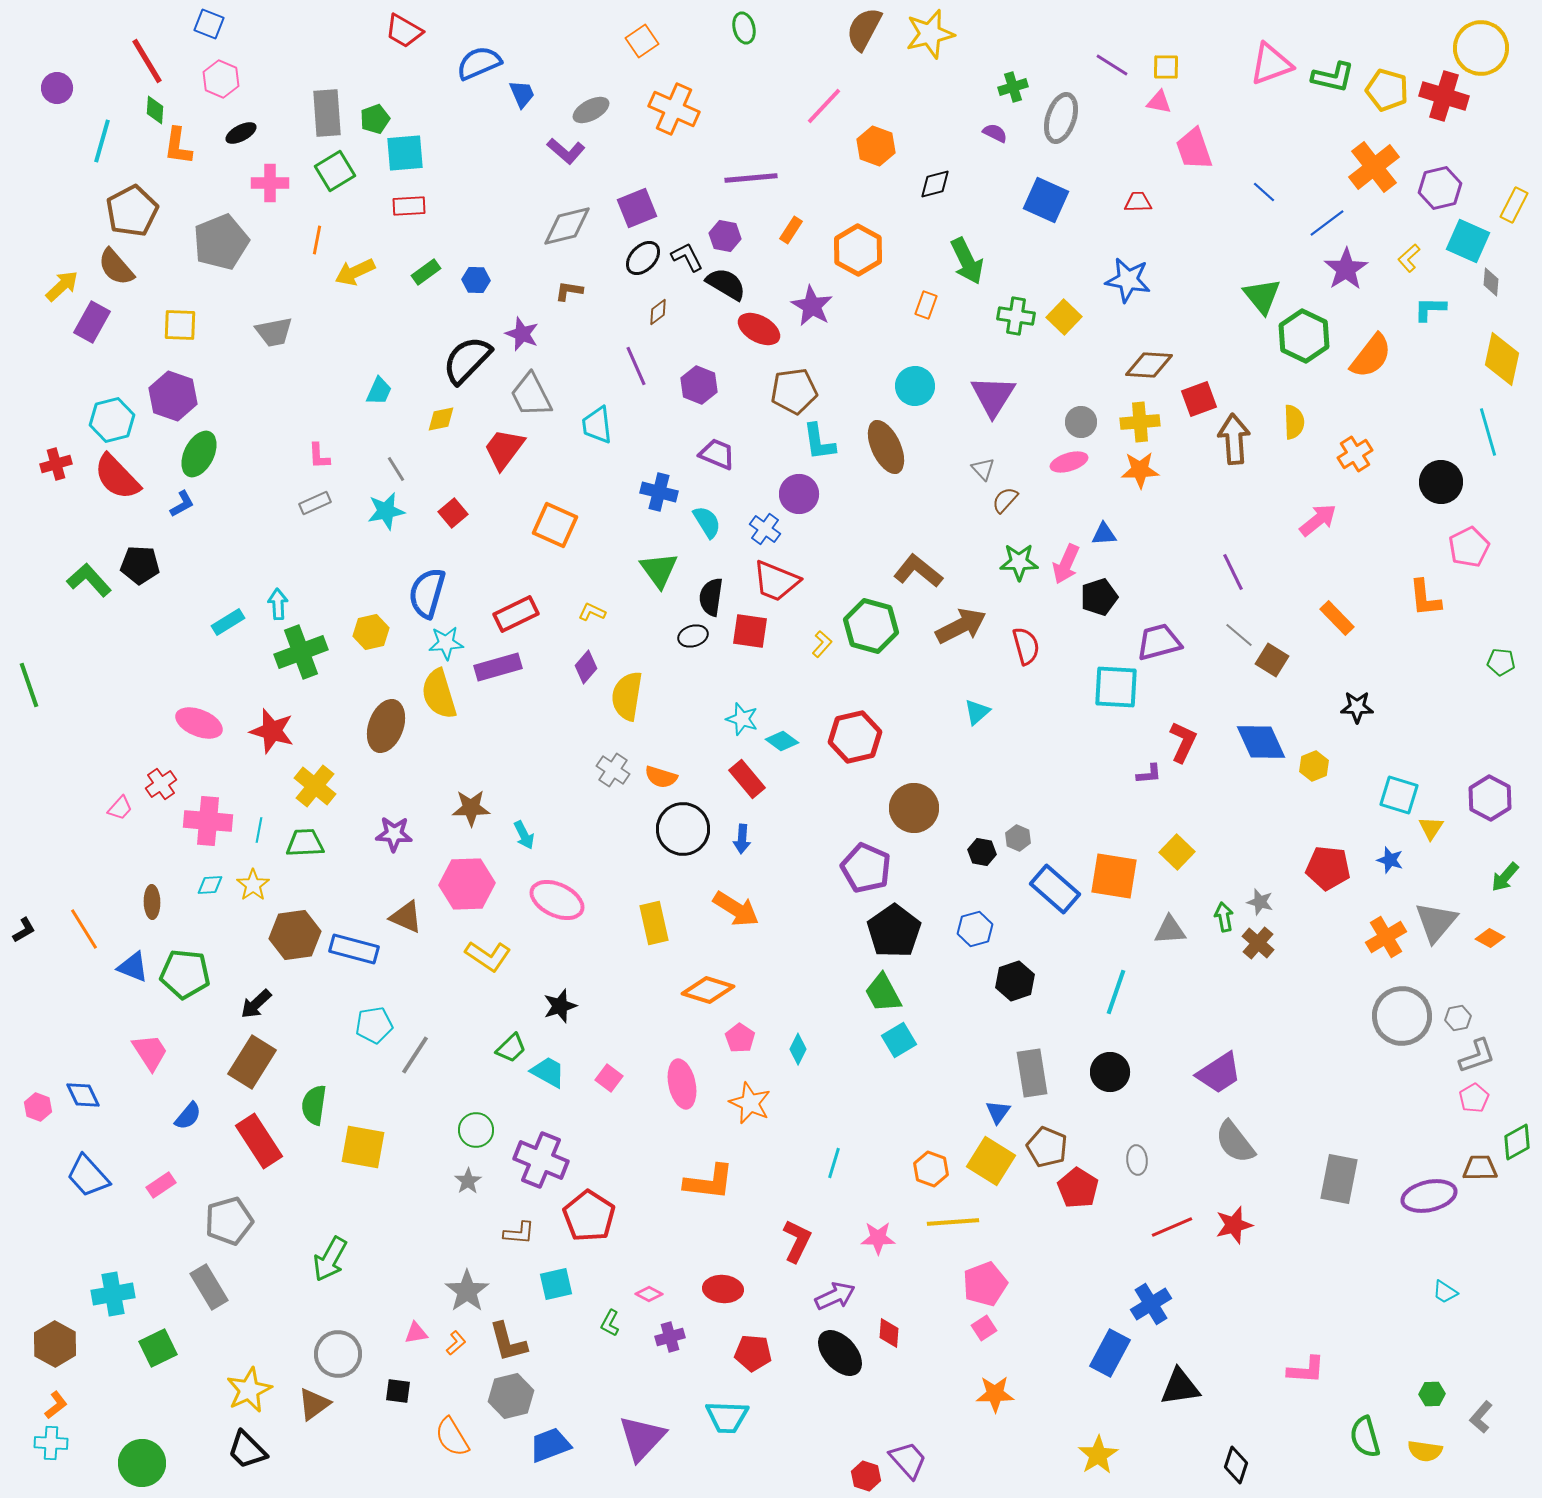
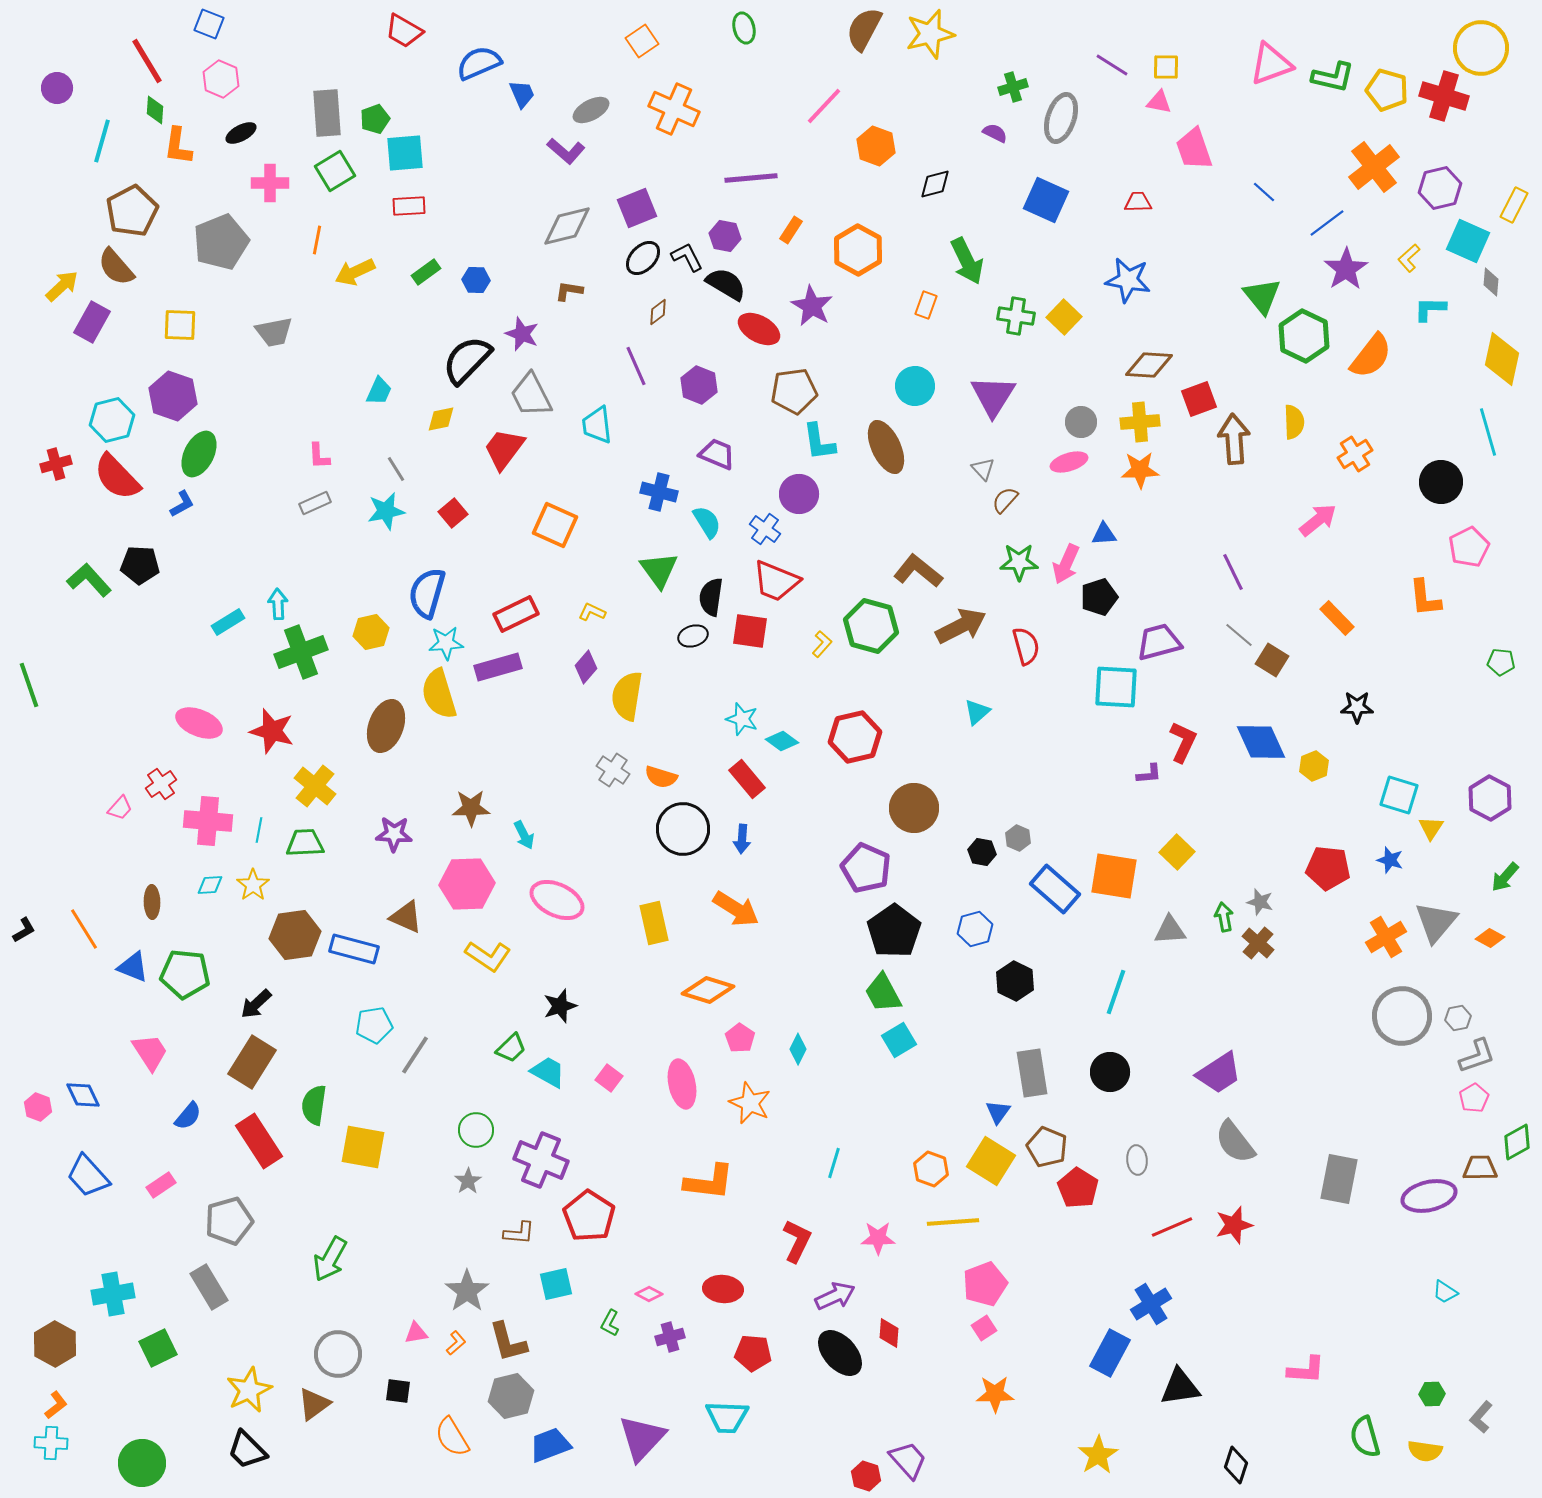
black hexagon at (1015, 981): rotated 15 degrees counterclockwise
